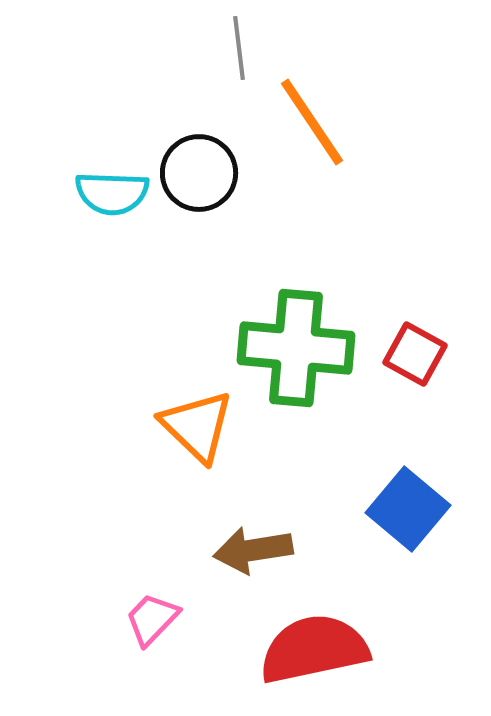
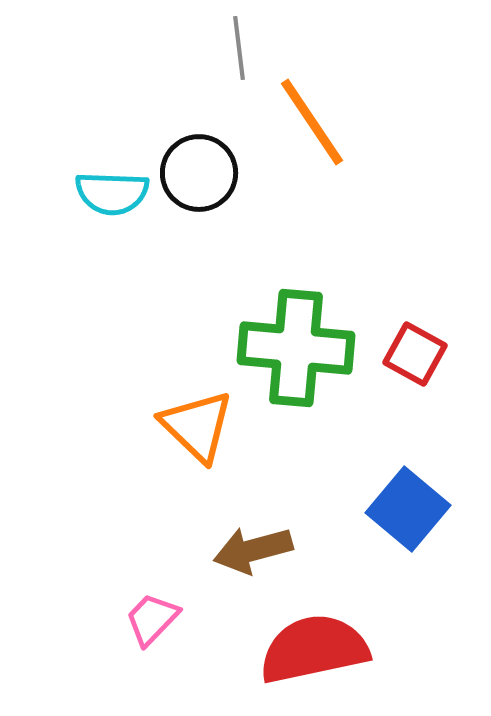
brown arrow: rotated 6 degrees counterclockwise
